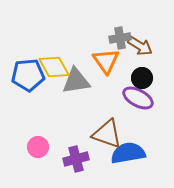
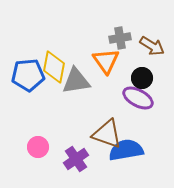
brown arrow: moved 12 px right
yellow diamond: rotated 40 degrees clockwise
blue semicircle: moved 2 px left, 3 px up
purple cross: rotated 20 degrees counterclockwise
